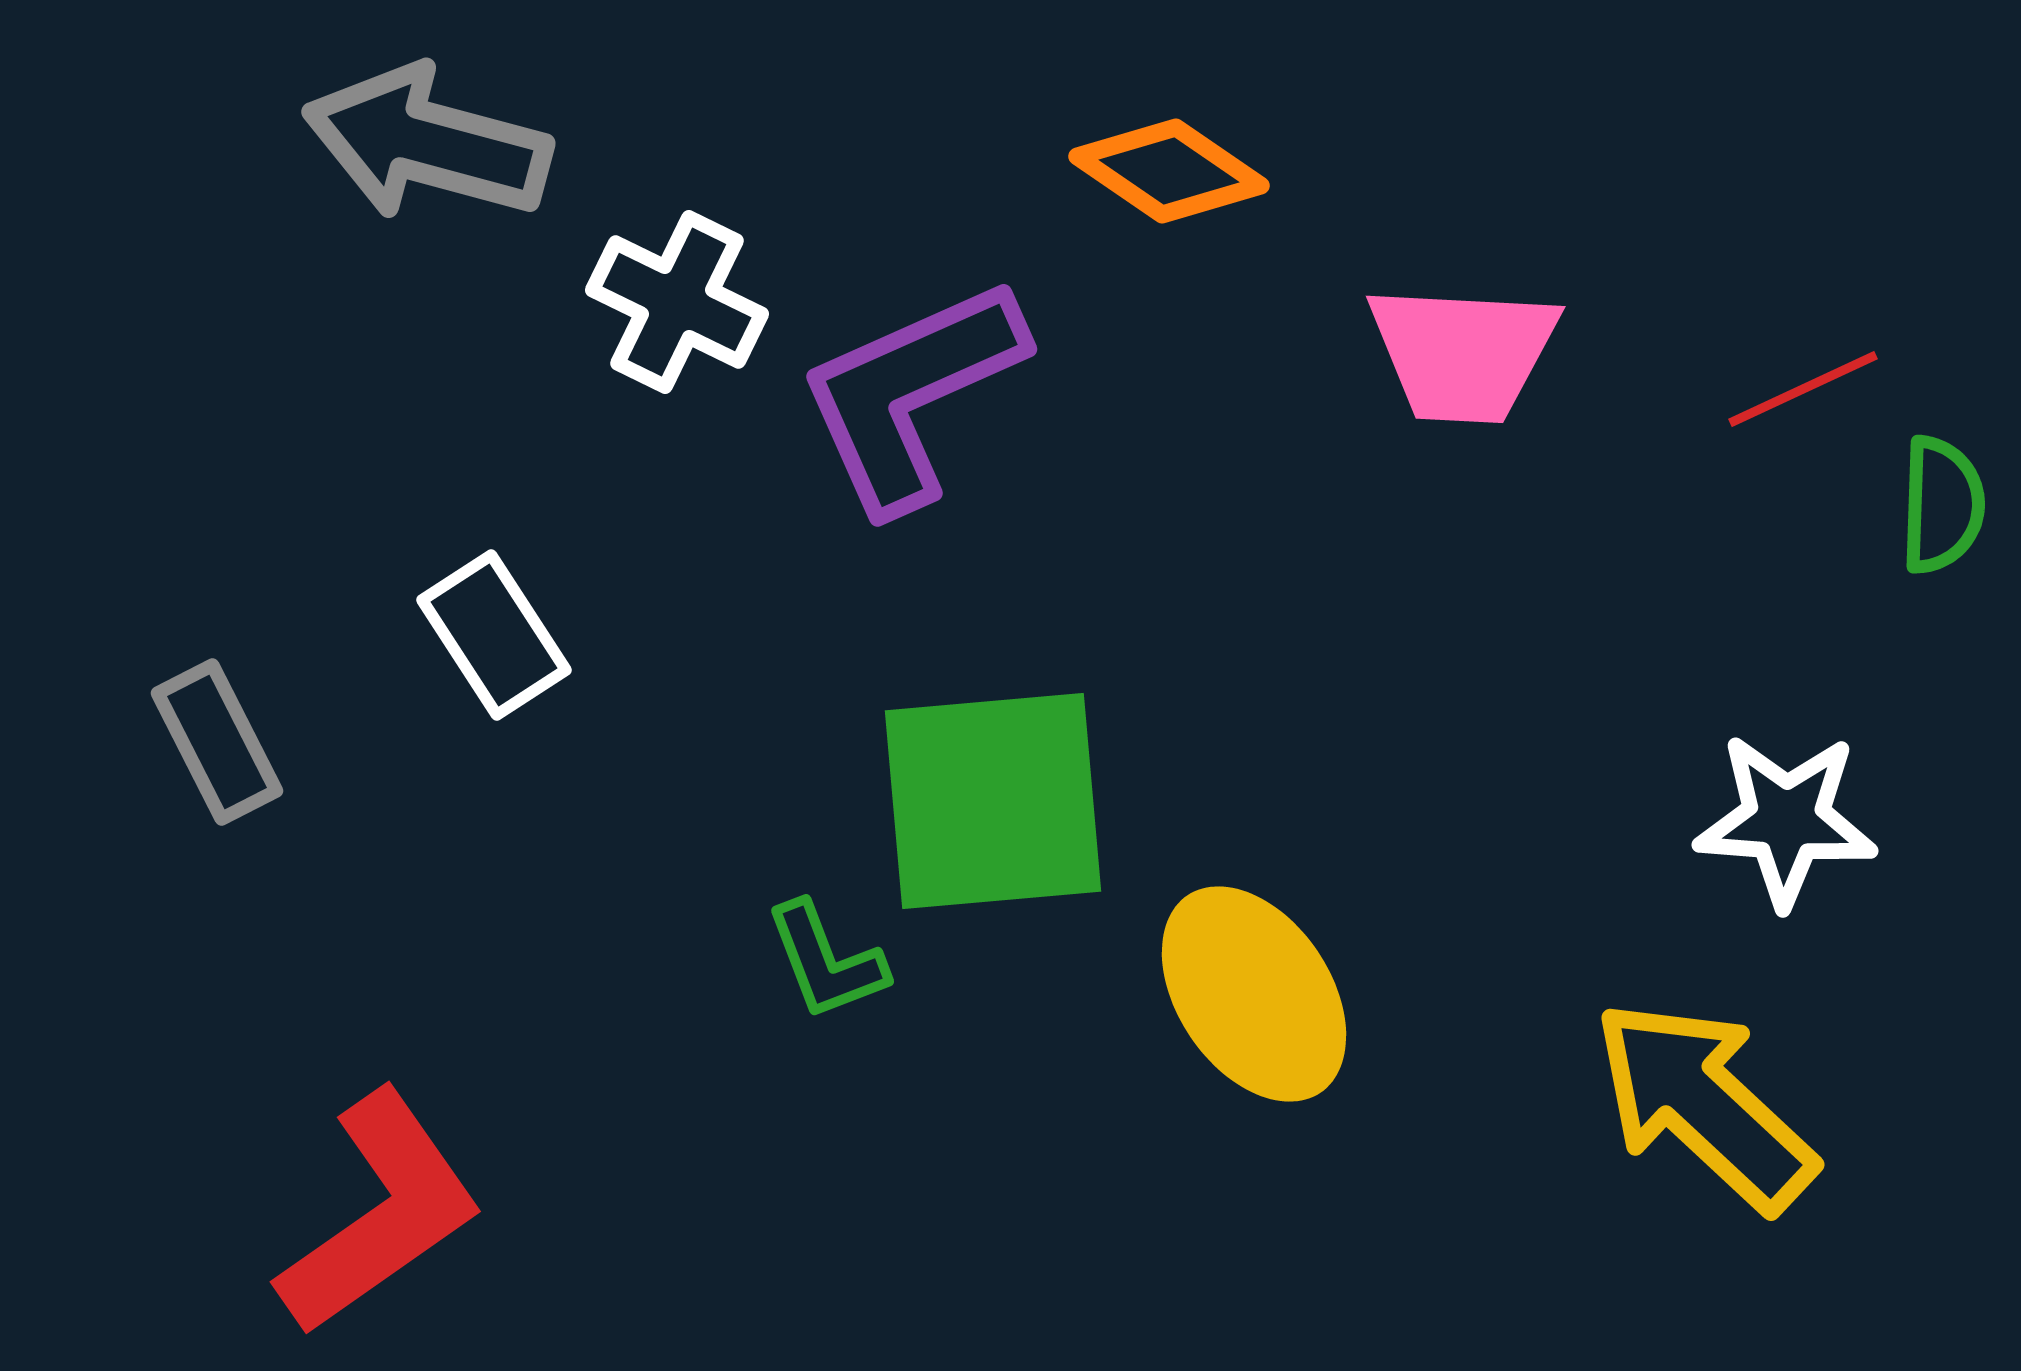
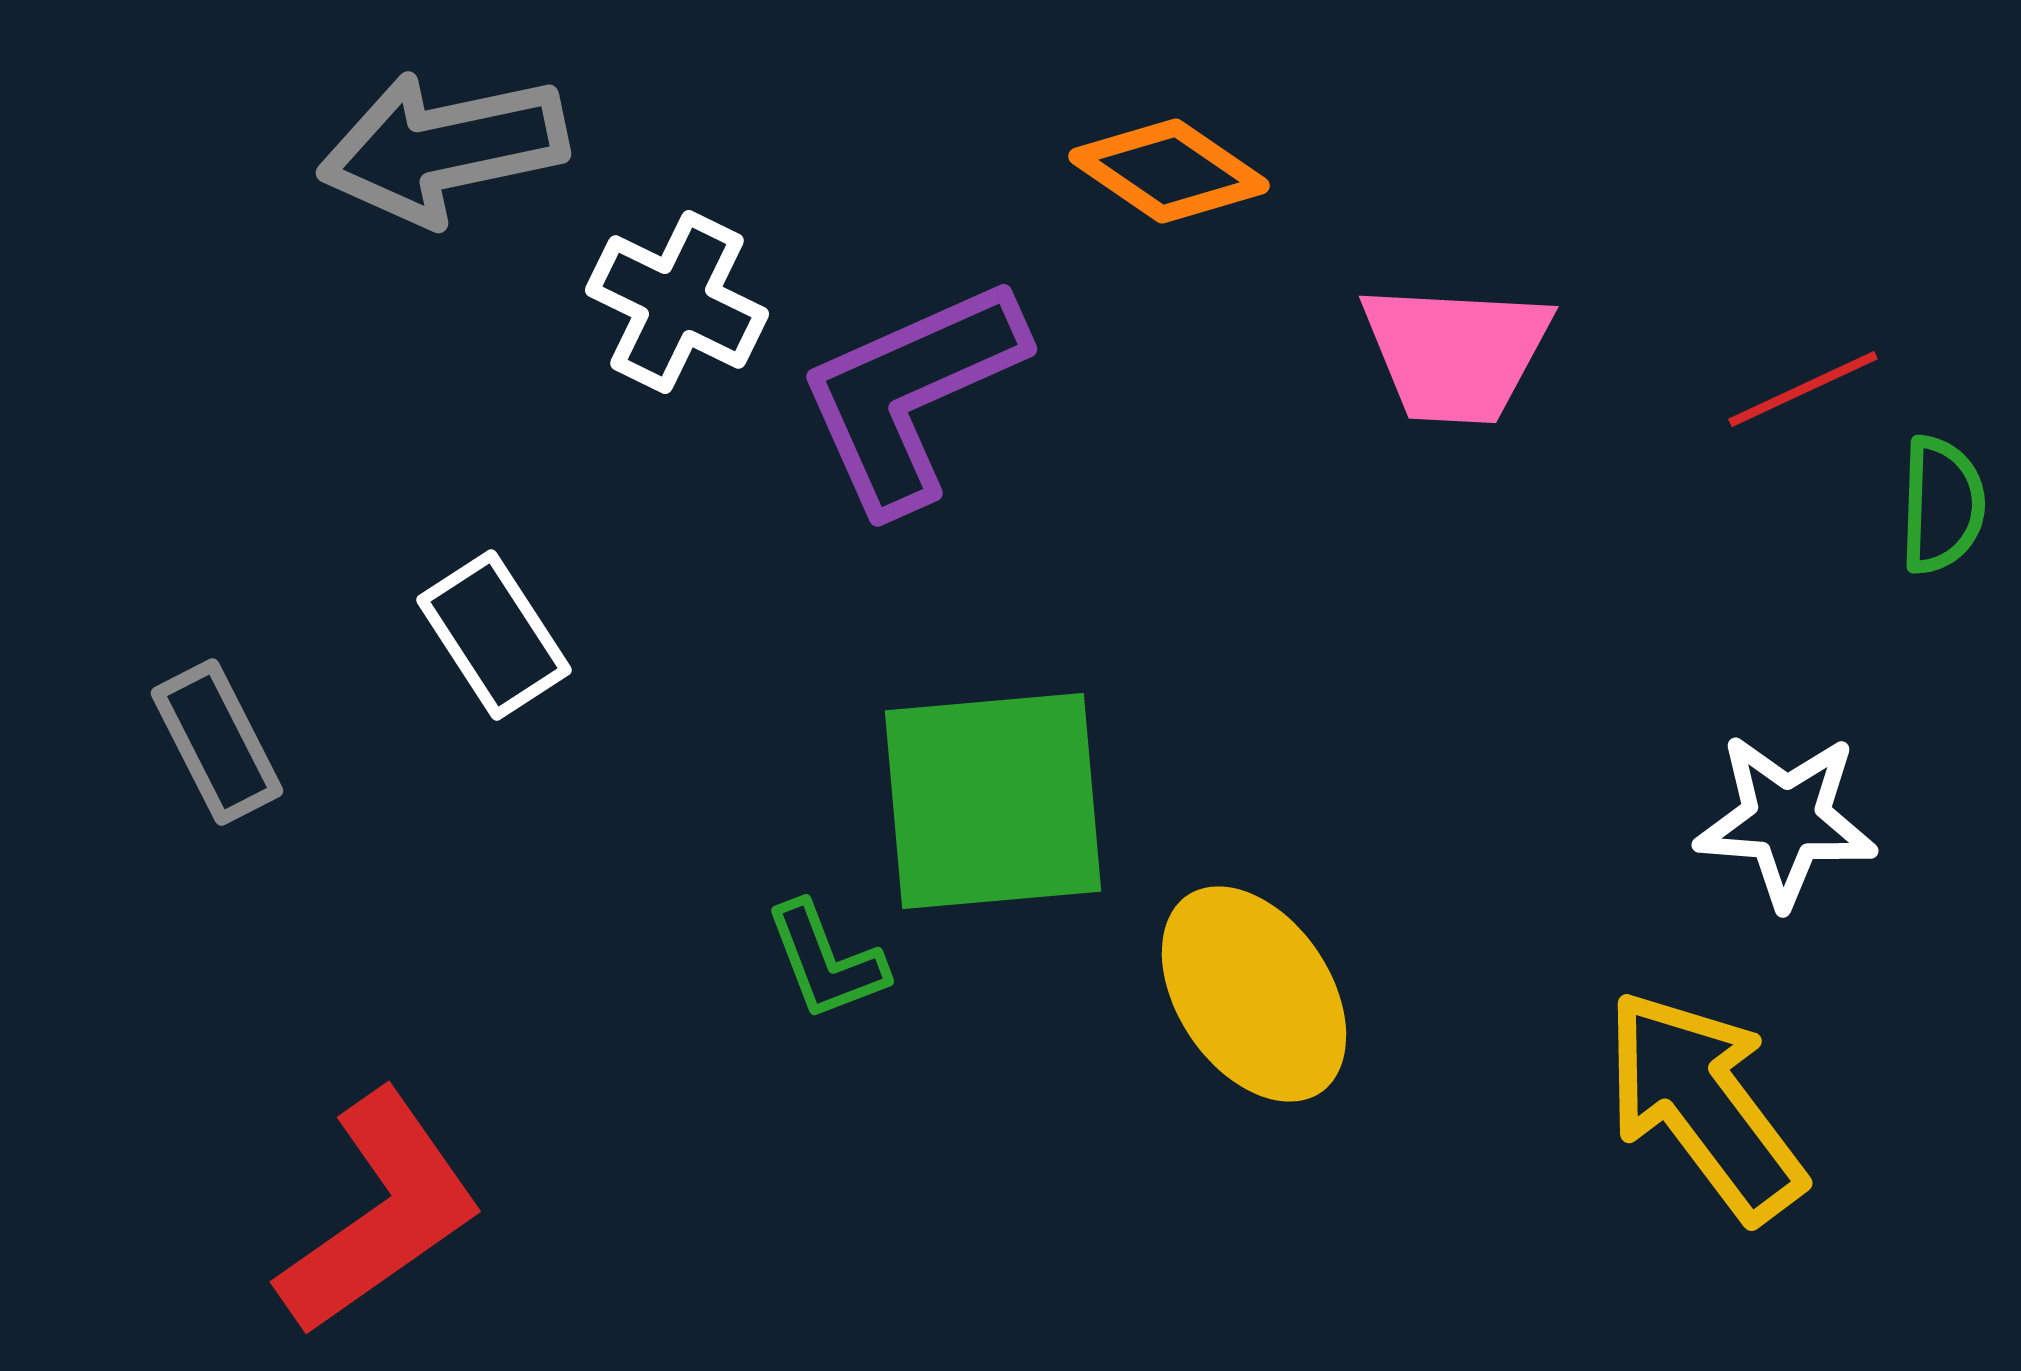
gray arrow: moved 16 px right, 5 px down; rotated 27 degrees counterclockwise
pink trapezoid: moved 7 px left
yellow arrow: rotated 10 degrees clockwise
